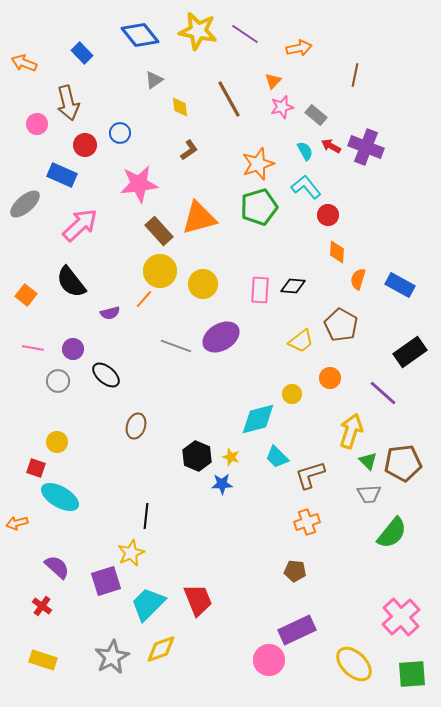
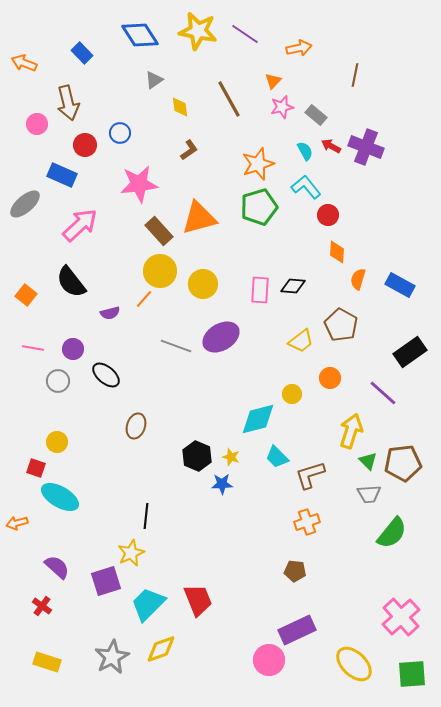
blue diamond at (140, 35): rotated 6 degrees clockwise
yellow rectangle at (43, 660): moved 4 px right, 2 px down
